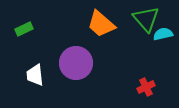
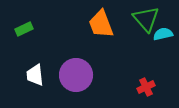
orange trapezoid: rotated 28 degrees clockwise
purple circle: moved 12 px down
